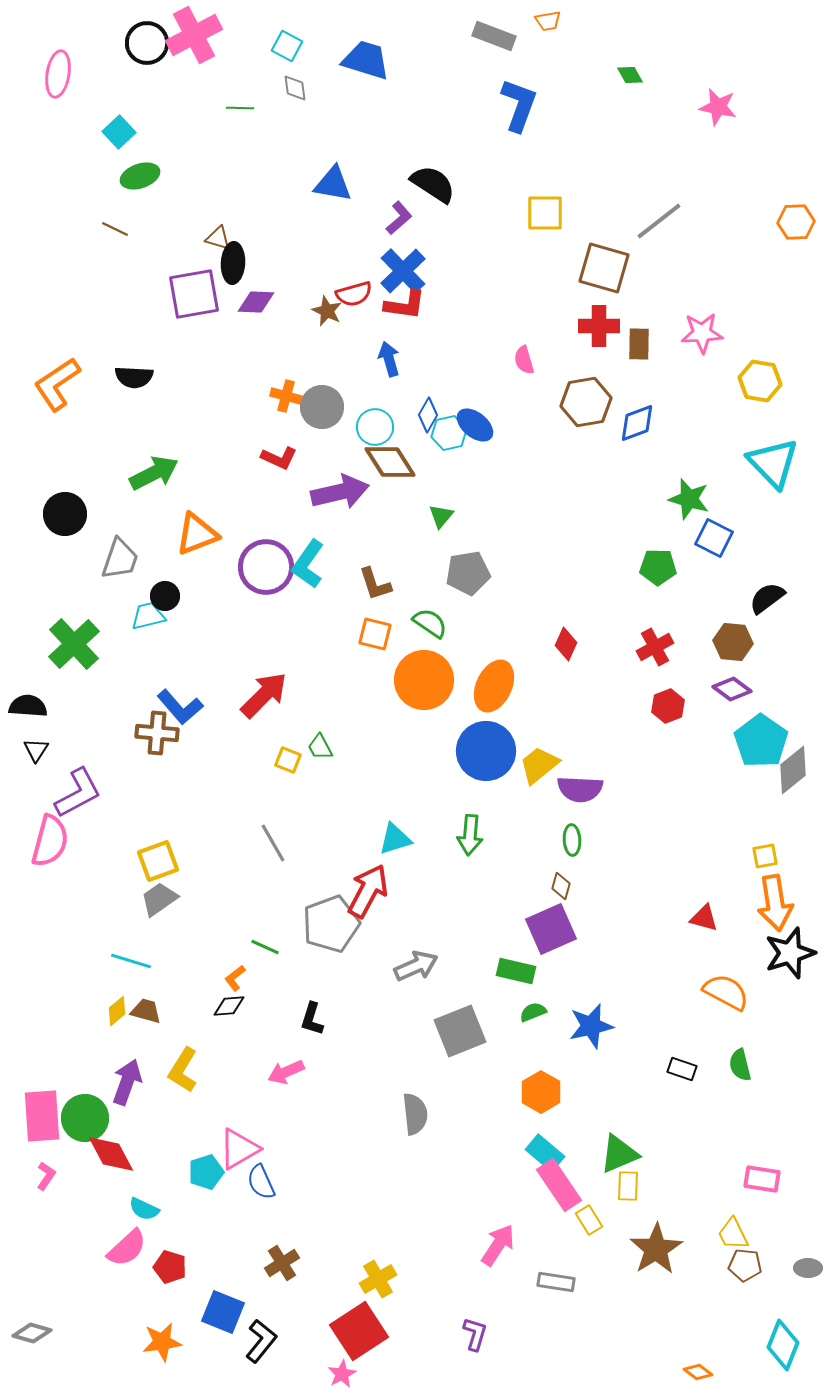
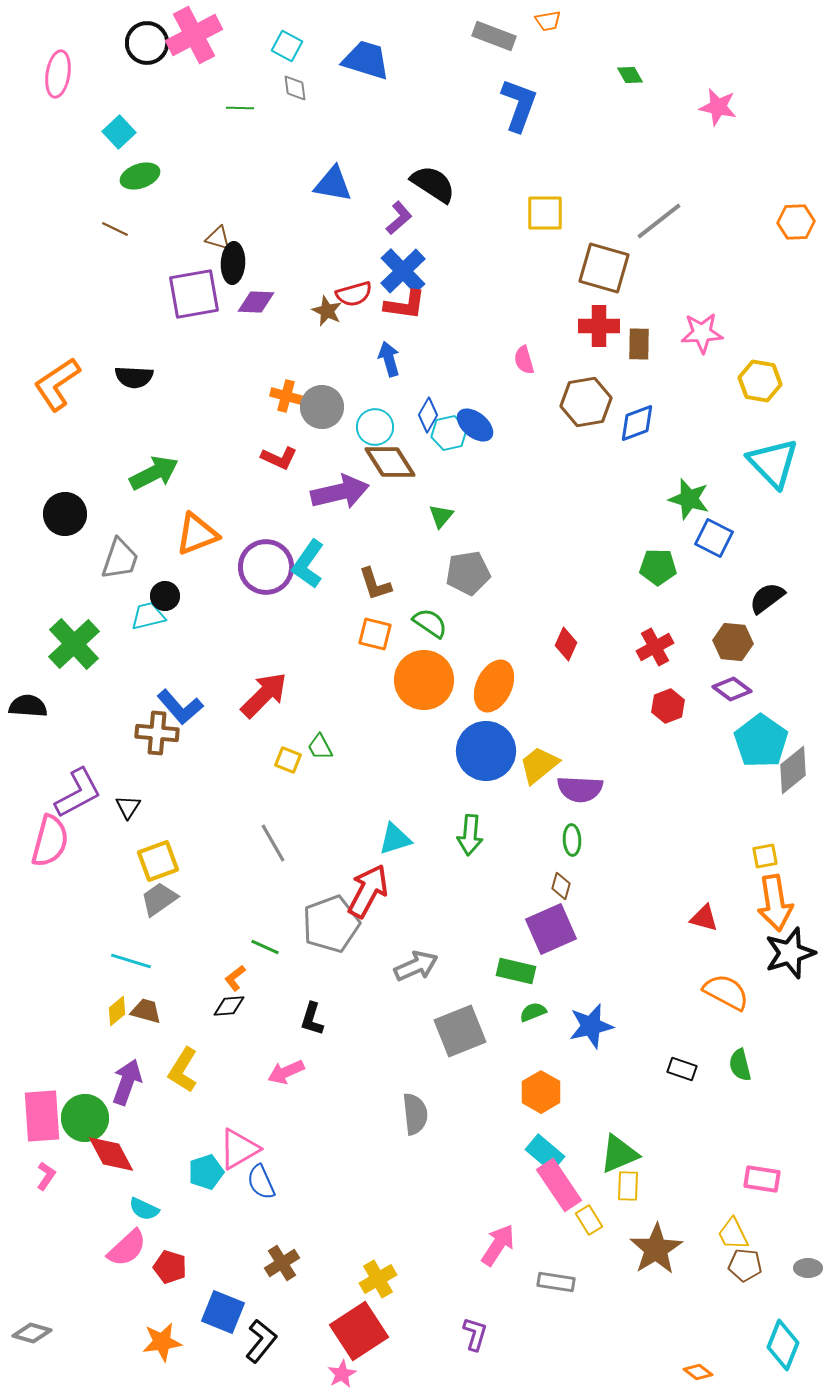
black triangle at (36, 750): moved 92 px right, 57 px down
